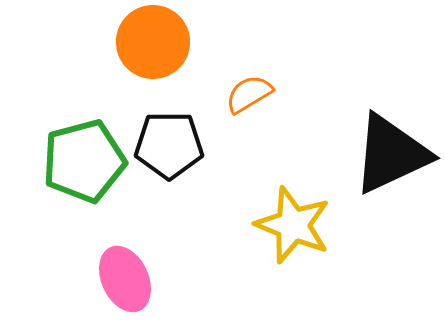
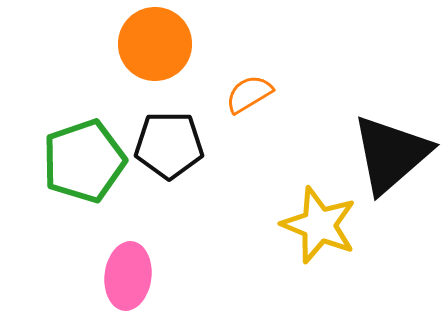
orange circle: moved 2 px right, 2 px down
black triangle: rotated 16 degrees counterclockwise
green pentagon: rotated 4 degrees counterclockwise
yellow star: moved 26 px right
pink ellipse: moved 3 px right, 3 px up; rotated 32 degrees clockwise
